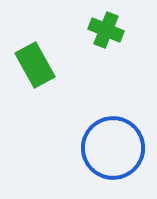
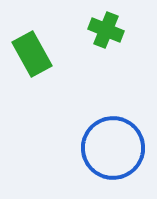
green rectangle: moved 3 px left, 11 px up
